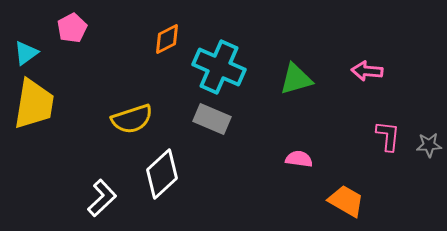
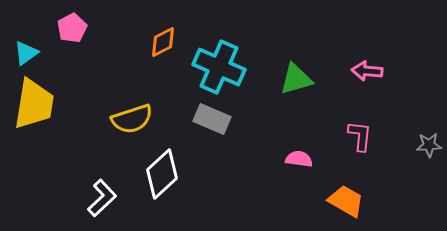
orange diamond: moved 4 px left, 3 px down
pink L-shape: moved 28 px left
